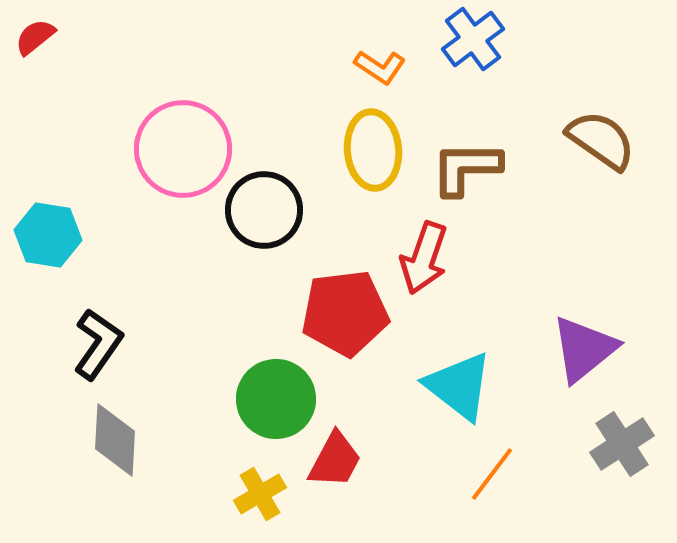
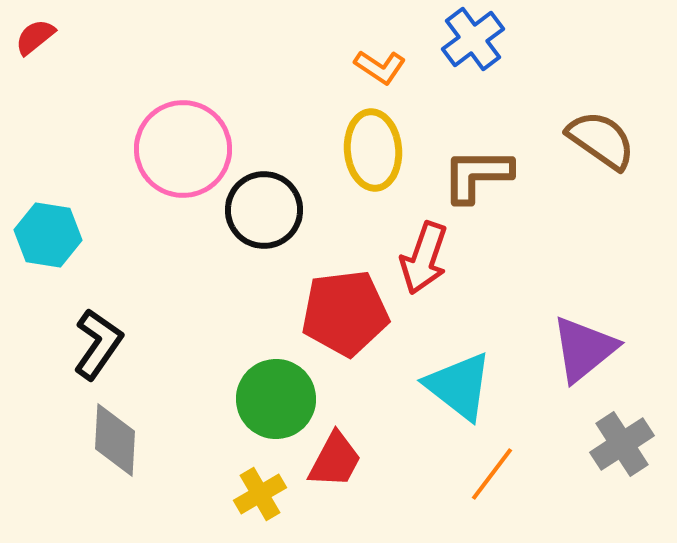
brown L-shape: moved 11 px right, 7 px down
